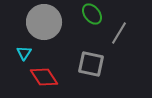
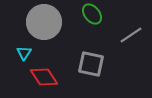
gray line: moved 12 px right, 2 px down; rotated 25 degrees clockwise
